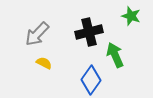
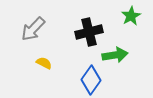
green star: rotated 24 degrees clockwise
gray arrow: moved 4 px left, 5 px up
green arrow: rotated 105 degrees clockwise
